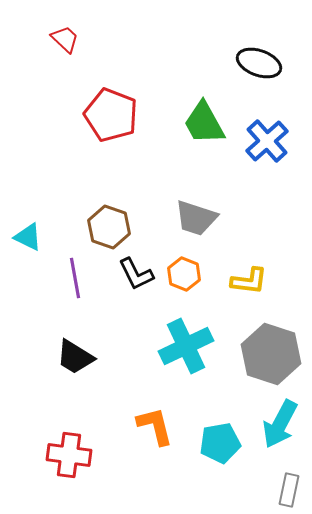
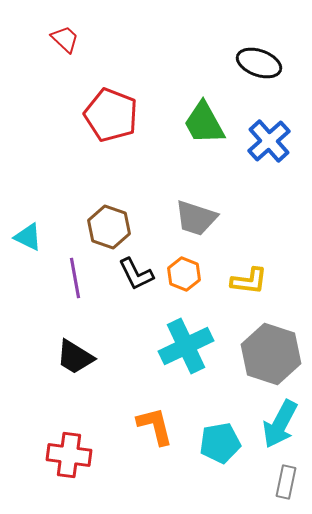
blue cross: moved 2 px right
gray rectangle: moved 3 px left, 8 px up
